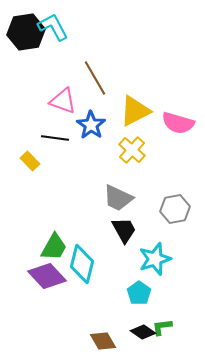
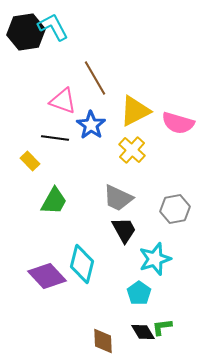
green trapezoid: moved 46 px up
black diamond: rotated 25 degrees clockwise
brown diamond: rotated 28 degrees clockwise
